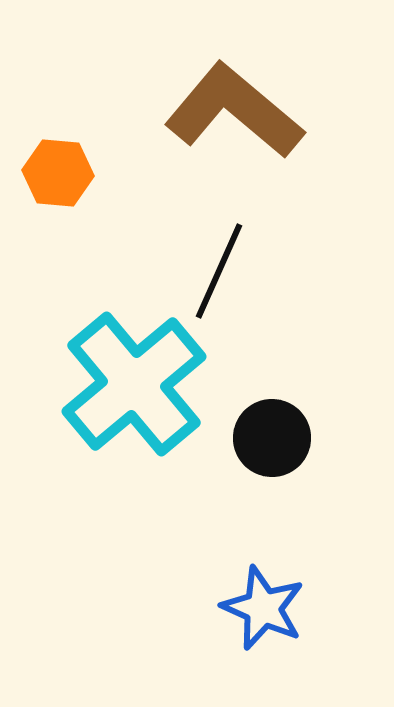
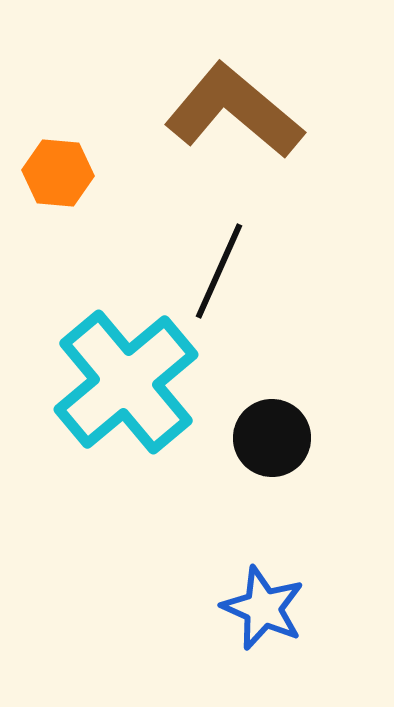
cyan cross: moved 8 px left, 2 px up
